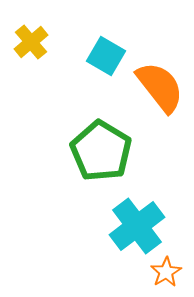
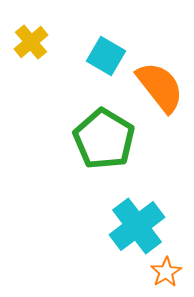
green pentagon: moved 3 px right, 12 px up
